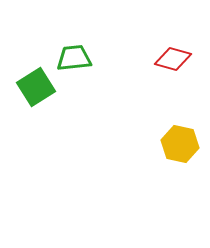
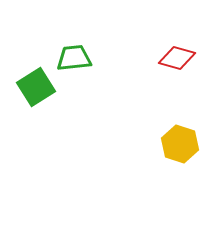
red diamond: moved 4 px right, 1 px up
yellow hexagon: rotated 6 degrees clockwise
